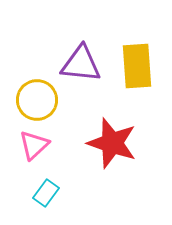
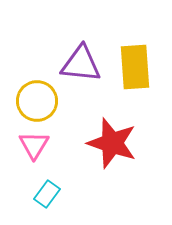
yellow rectangle: moved 2 px left, 1 px down
yellow circle: moved 1 px down
pink triangle: rotated 16 degrees counterclockwise
cyan rectangle: moved 1 px right, 1 px down
